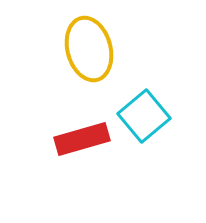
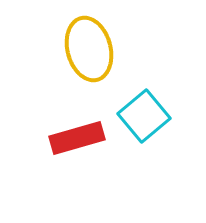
red rectangle: moved 5 px left, 1 px up
